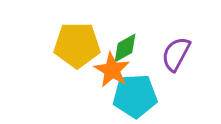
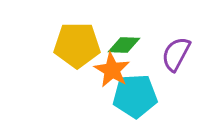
green diamond: moved 1 px left, 3 px up; rotated 32 degrees clockwise
